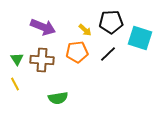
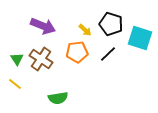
black pentagon: moved 2 px down; rotated 20 degrees clockwise
purple arrow: moved 1 px up
brown cross: moved 1 px left, 1 px up; rotated 30 degrees clockwise
yellow line: rotated 24 degrees counterclockwise
